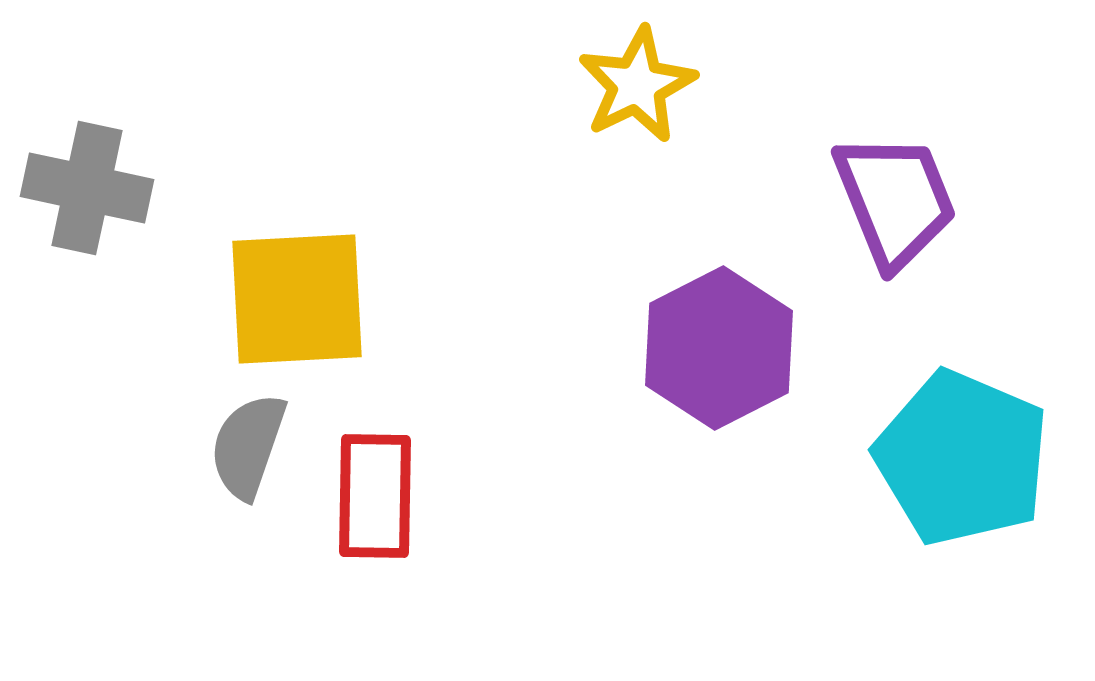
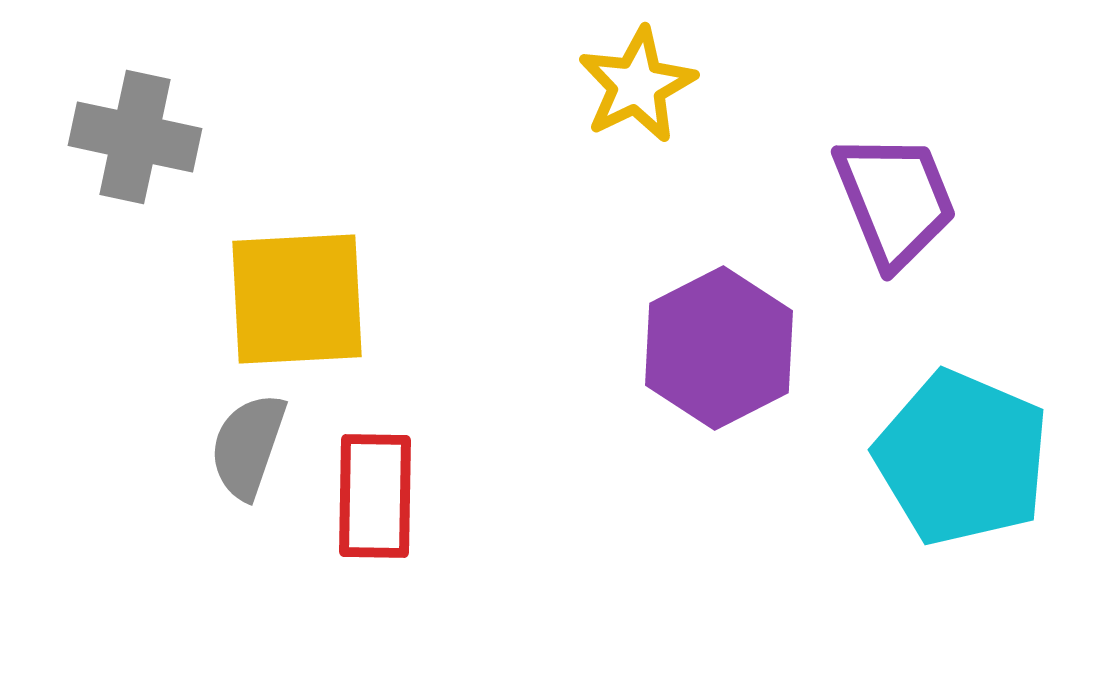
gray cross: moved 48 px right, 51 px up
